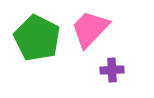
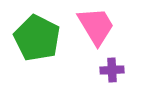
pink trapezoid: moved 6 px right, 3 px up; rotated 105 degrees clockwise
